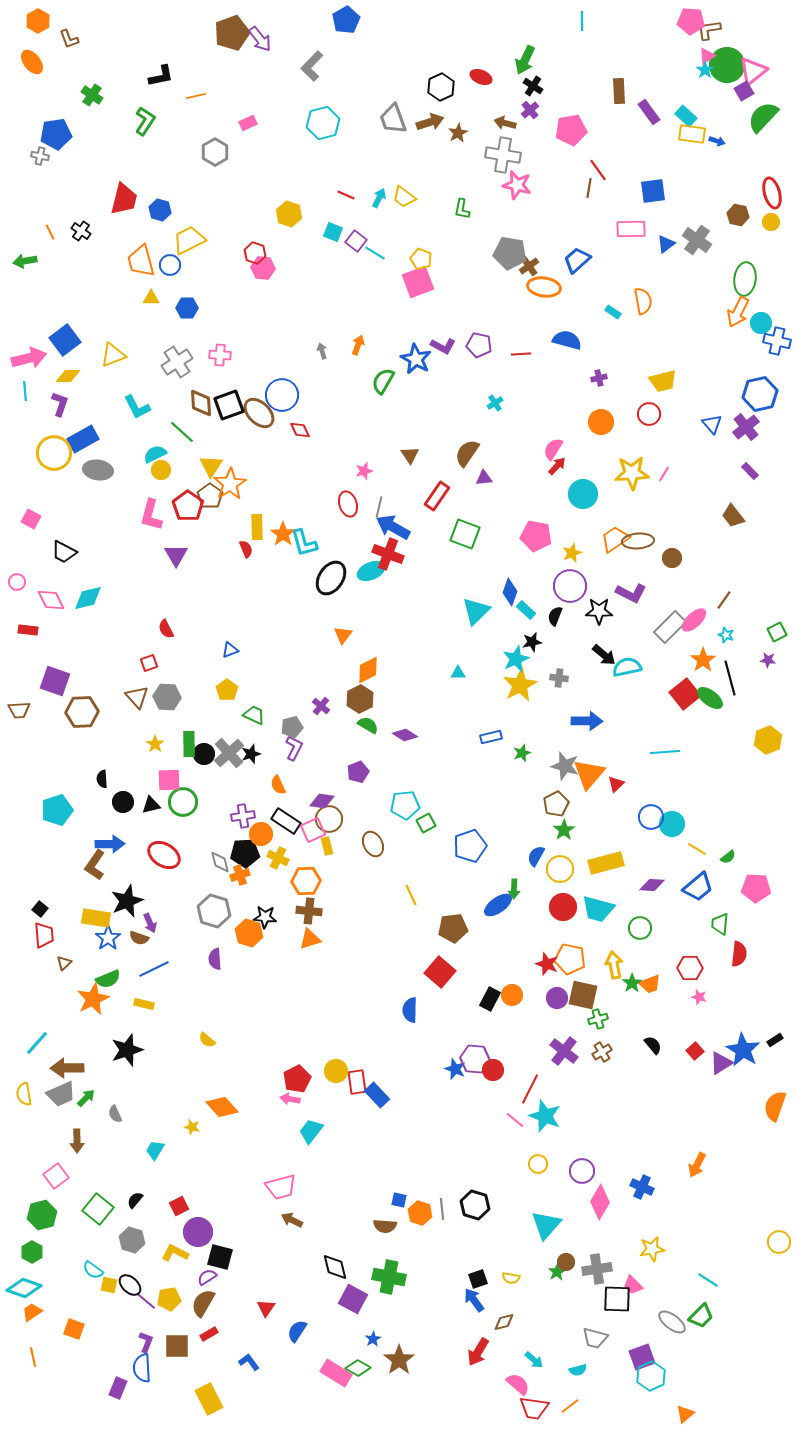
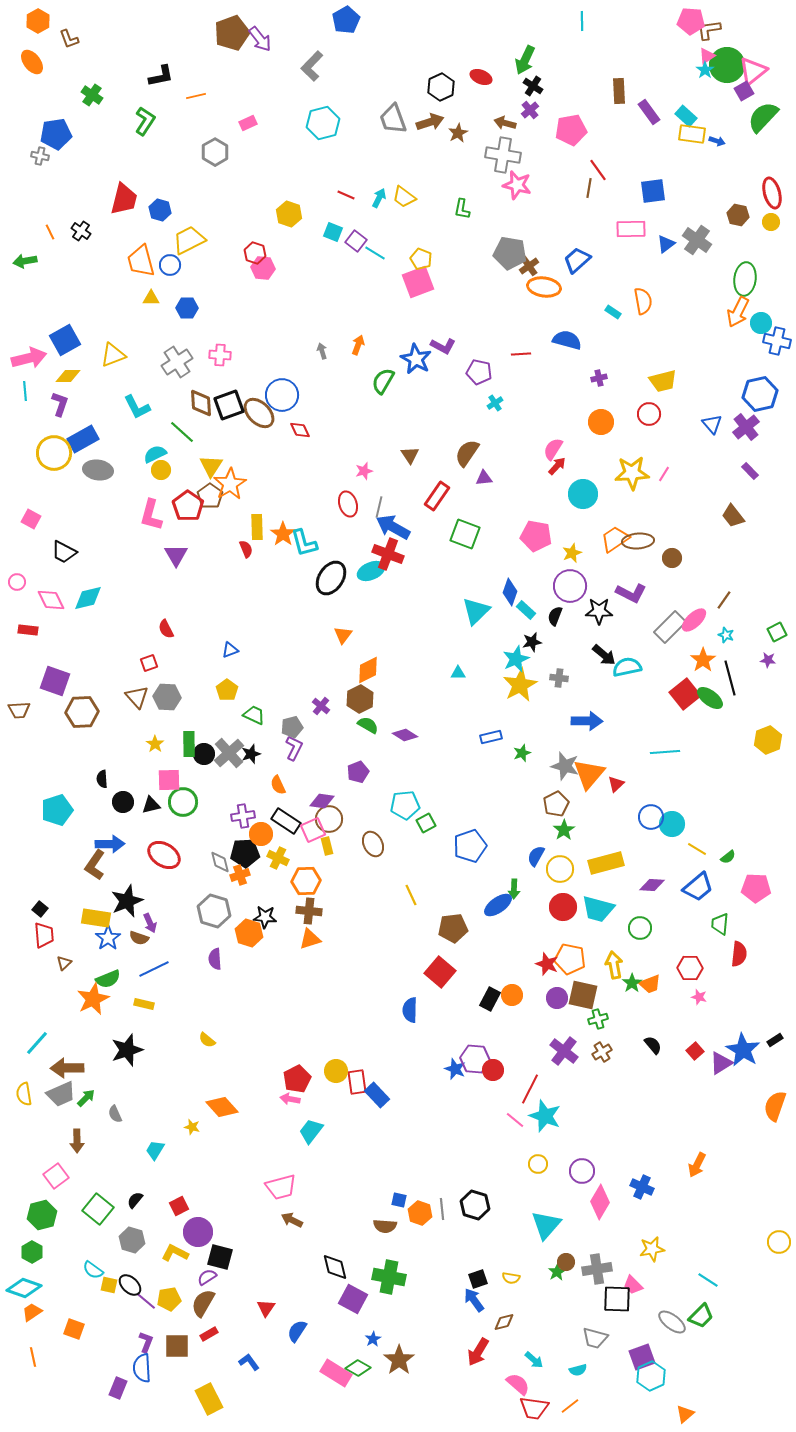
blue square at (65, 340): rotated 8 degrees clockwise
purple pentagon at (479, 345): moved 27 px down
